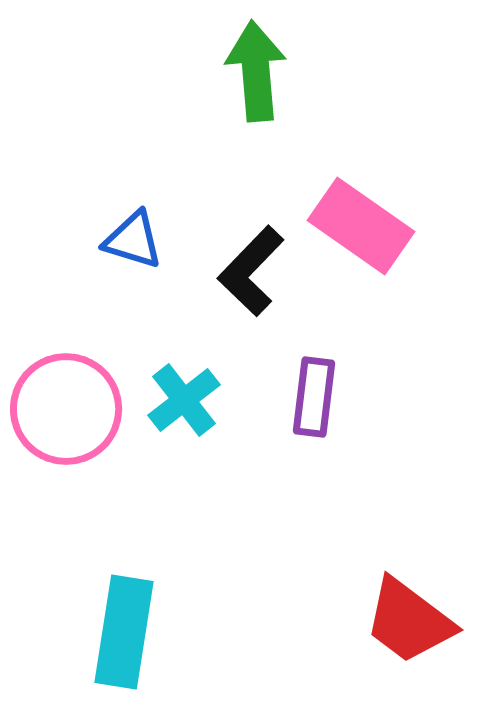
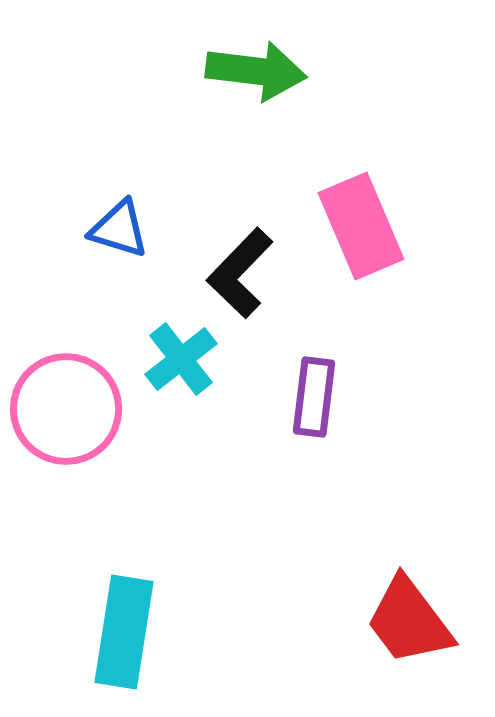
green arrow: rotated 102 degrees clockwise
pink rectangle: rotated 32 degrees clockwise
blue triangle: moved 14 px left, 11 px up
black L-shape: moved 11 px left, 2 px down
cyan cross: moved 3 px left, 41 px up
red trapezoid: rotated 16 degrees clockwise
